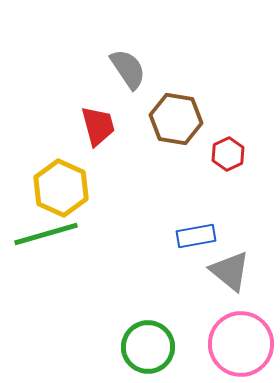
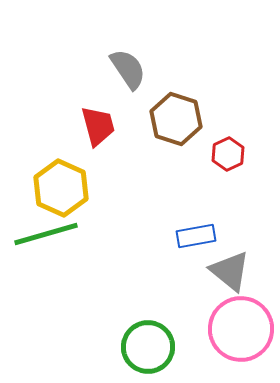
brown hexagon: rotated 9 degrees clockwise
pink circle: moved 15 px up
